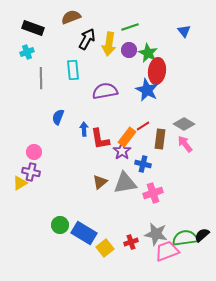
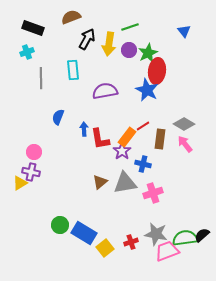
green star: rotated 18 degrees clockwise
